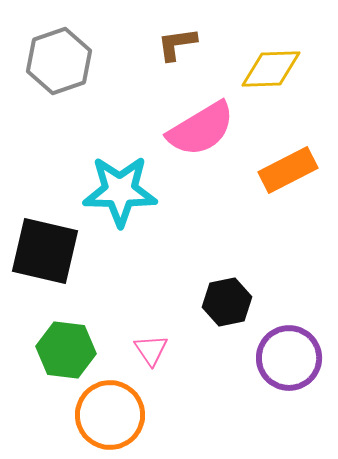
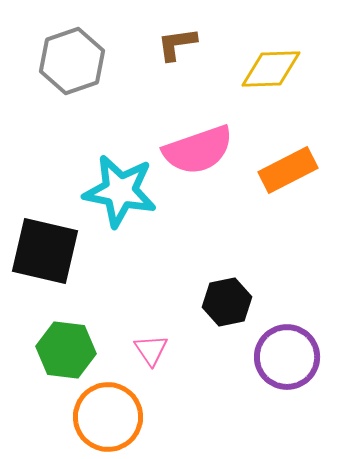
gray hexagon: moved 13 px right
pink semicircle: moved 3 px left, 21 px down; rotated 12 degrees clockwise
cyan star: rotated 10 degrees clockwise
purple circle: moved 2 px left, 1 px up
orange circle: moved 2 px left, 2 px down
